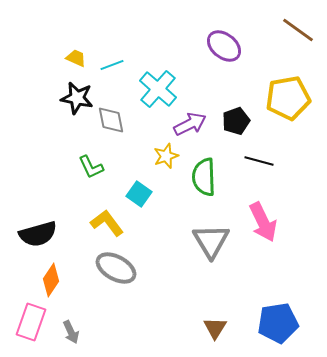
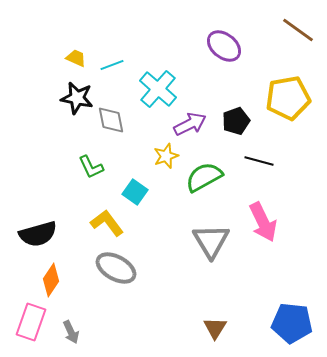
green semicircle: rotated 63 degrees clockwise
cyan square: moved 4 px left, 2 px up
blue pentagon: moved 14 px right; rotated 15 degrees clockwise
